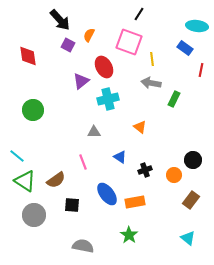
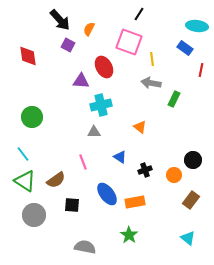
orange semicircle: moved 6 px up
purple triangle: rotated 42 degrees clockwise
cyan cross: moved 7 px left, 6 px down
green circle: moved 1 px left, 7 px down
cyan line: moved 6 px right, 2 px up; rotated 14 degrees clockwise
gray semicircle: moved 2 px right, 1 px down
